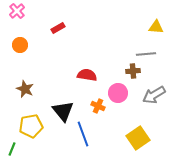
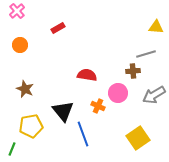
gray line: rotated 12 degrees counterclockwise
